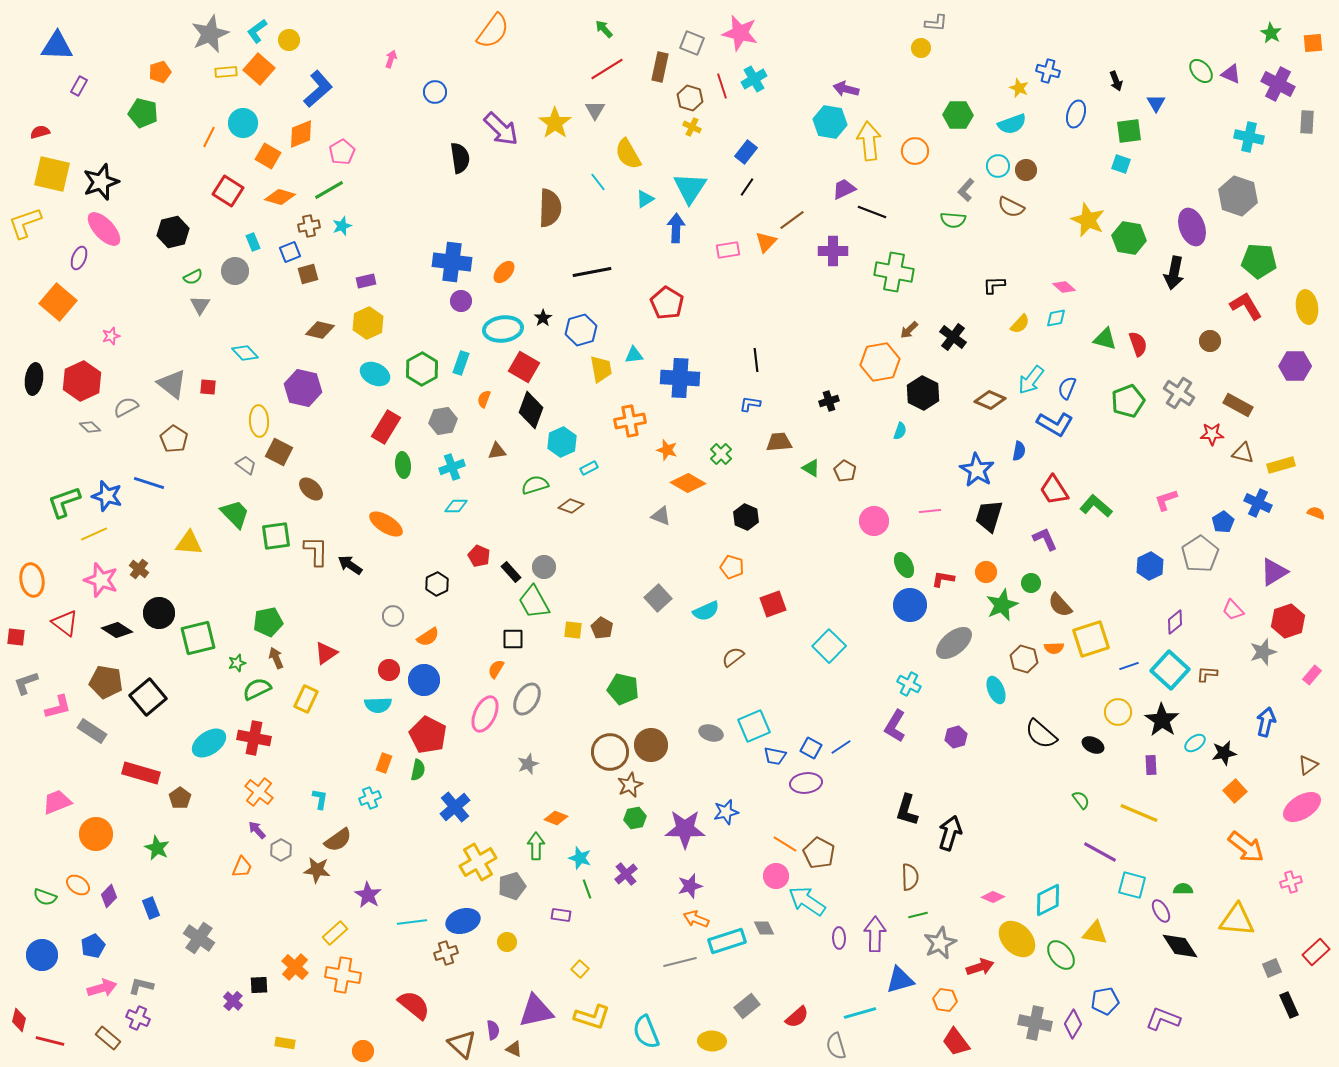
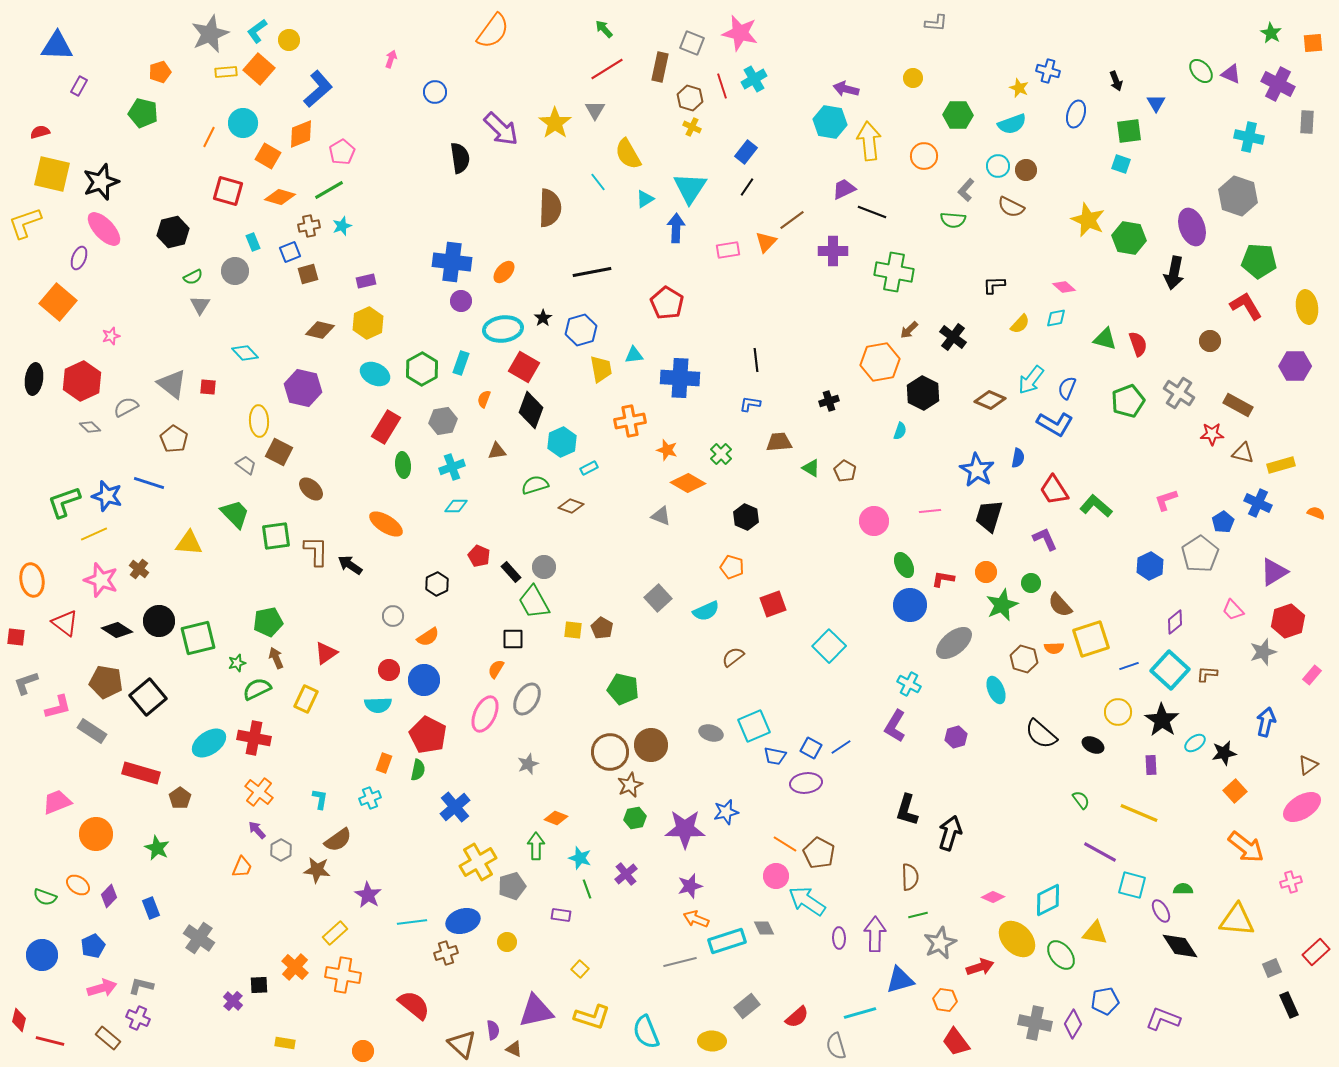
yellow circle at (921, 48): moved 8 px left, 30 px down
orange circle at (915, 151): moved 9 px right, 5 px down
red square at (228, 191): rotated 16 degrees counterclockwise
blue semicircle at (1019, 451): moved 1 px left, 7 px down
black circle at (159, 613): moved 8 px down
